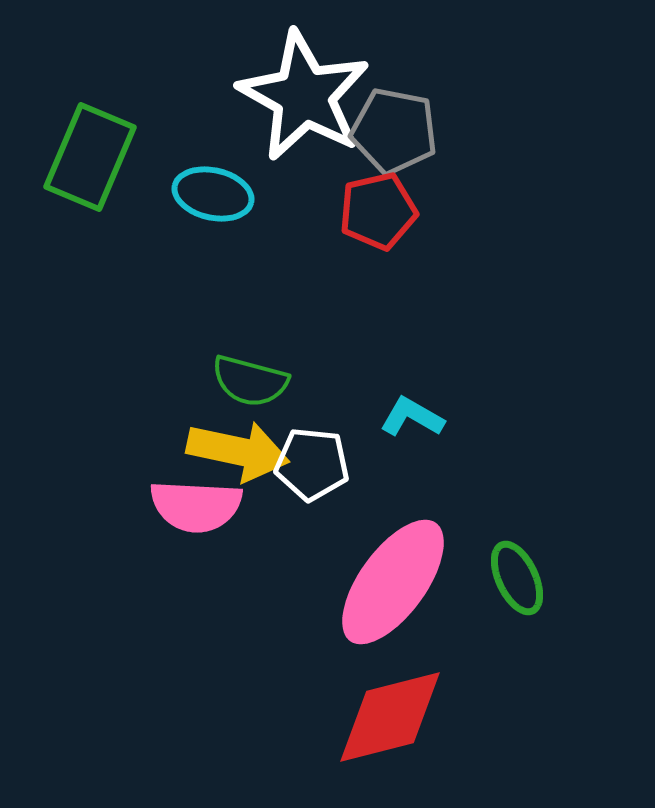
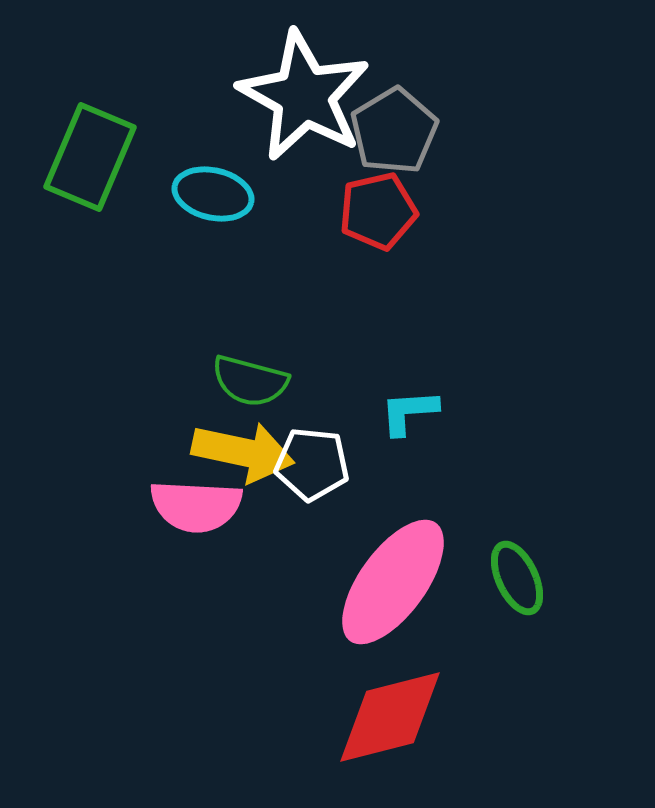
gray pentagon: rotated 30 degrees clockwise
cyan L-shape: moved 3 px left, 5 px up; rotated 34 degrees counterclockwise
yellow arrow: moved 5 px right, 1 px down
